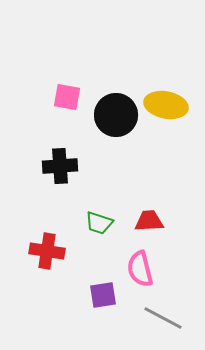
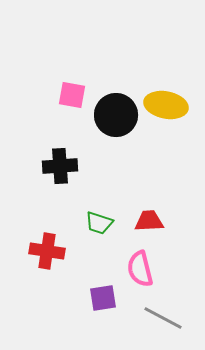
pink square: moved 5 px right, 2 px up
purple square: moved 3 px down
